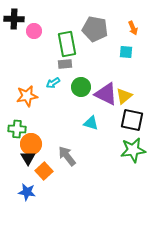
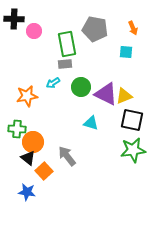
yellow triangle: rotated 18 degrees clockwise
orange circle: moved 2 px right, 2 px up
black triangle: rotated 21 degrees counterclockwise
